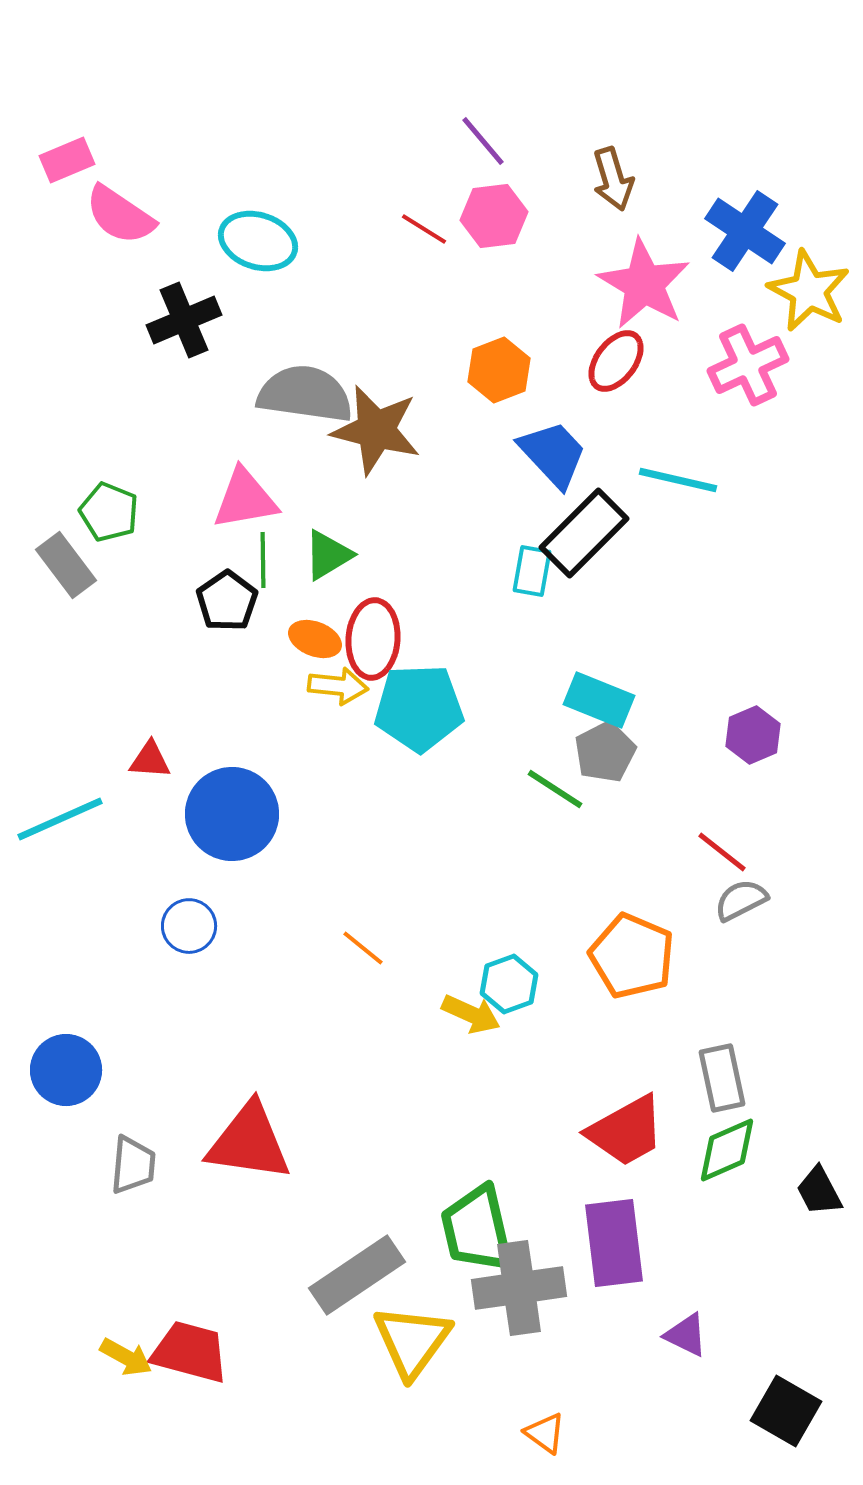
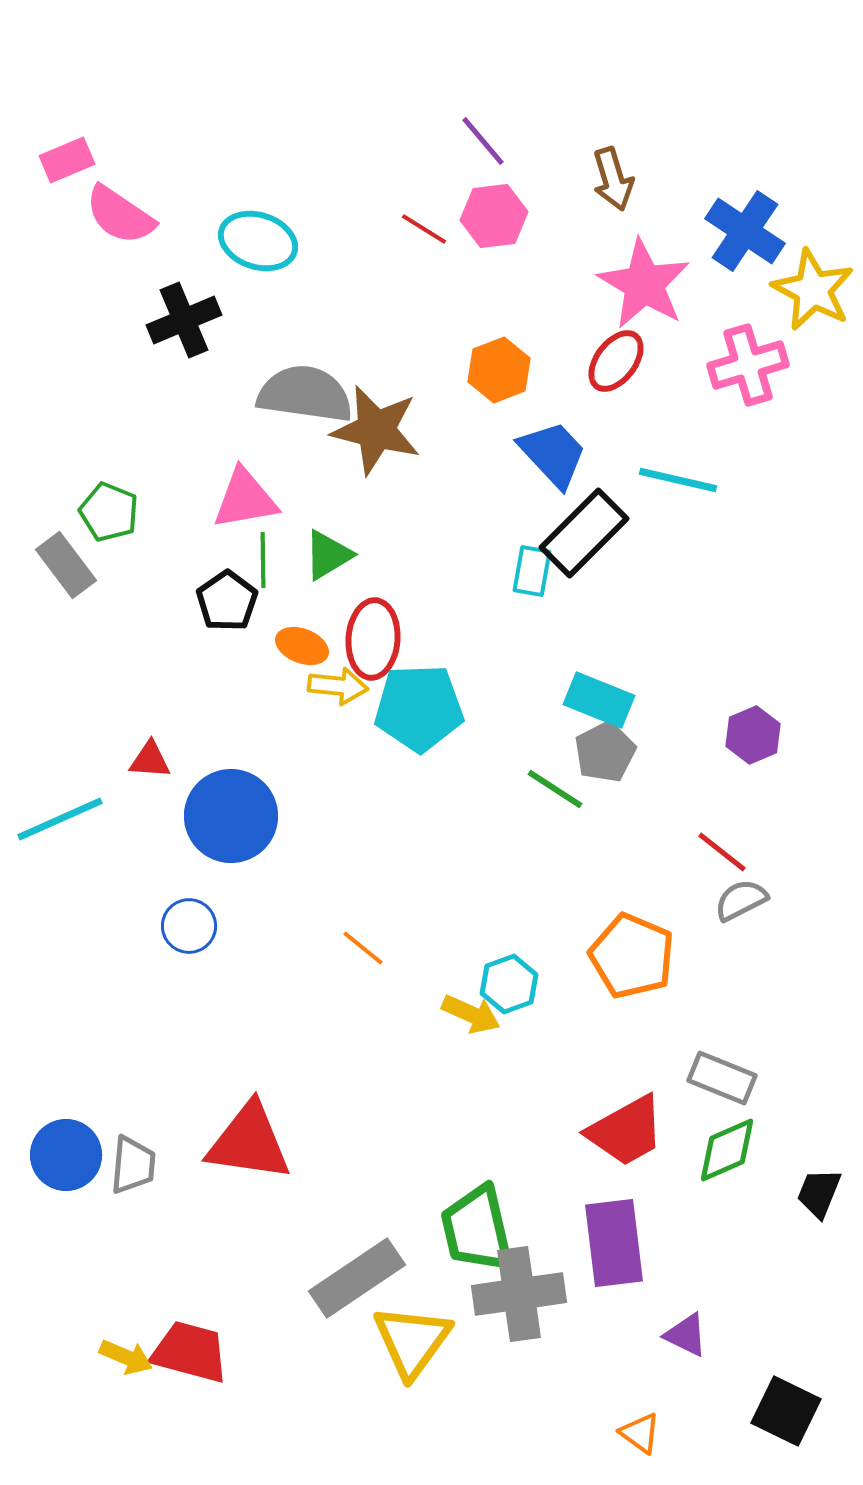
yellow star at (809, 291): moved 4 px right, 1 px up
pink cross at (748, 365): rotated 8 degrees clockwise
orange ellipse at (315, 639): moved 13 px left, 7 px down
blue circle at (232, 814): moved 1 px left, 2 px down
blue circle at (66, 1070): moved 85 px down
gray rectangle at (722, 1078): rotated 56 degrees counterclockwise
black trapezoid at (819, 1191): moved 2 px down; rotated 50 degrees clockwise
gray rectangle at (357, 1275): moved 3 px down
gray cross at (519, 1288): moved 6 px down
yellow arrow at (126, 1357): rotated 6 degrees counterclockwise
black square at (786, 1411): rotated 4 degrees counterclockwise
orange triangle at (545, 1433): moved 95 px right
